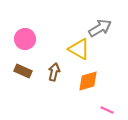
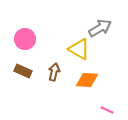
orange diamond: moved 1 px left, 1 px up; rotated 20 degrees clockwise
